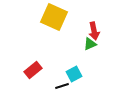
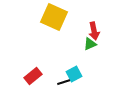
red rectangle: moved 6 px down
black line: moved 2 px right, 4 px up
